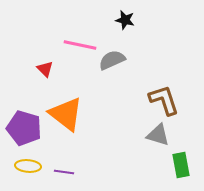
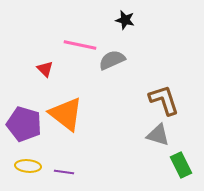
purple pentagon: moved 4 px up
green rectangle: rotated 15 degrees counterclockwise
